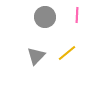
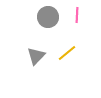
gray circle: moved 3 px right
